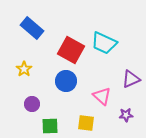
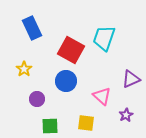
blue rectangle: rotated 25 degrees clockwise
cyan trapezoid: moved 5 px up; rotated 84 degrees clockwise
purple circle: moved 5 px right, 5 px up
purple star: rotated 24 degrees counterclockwise
